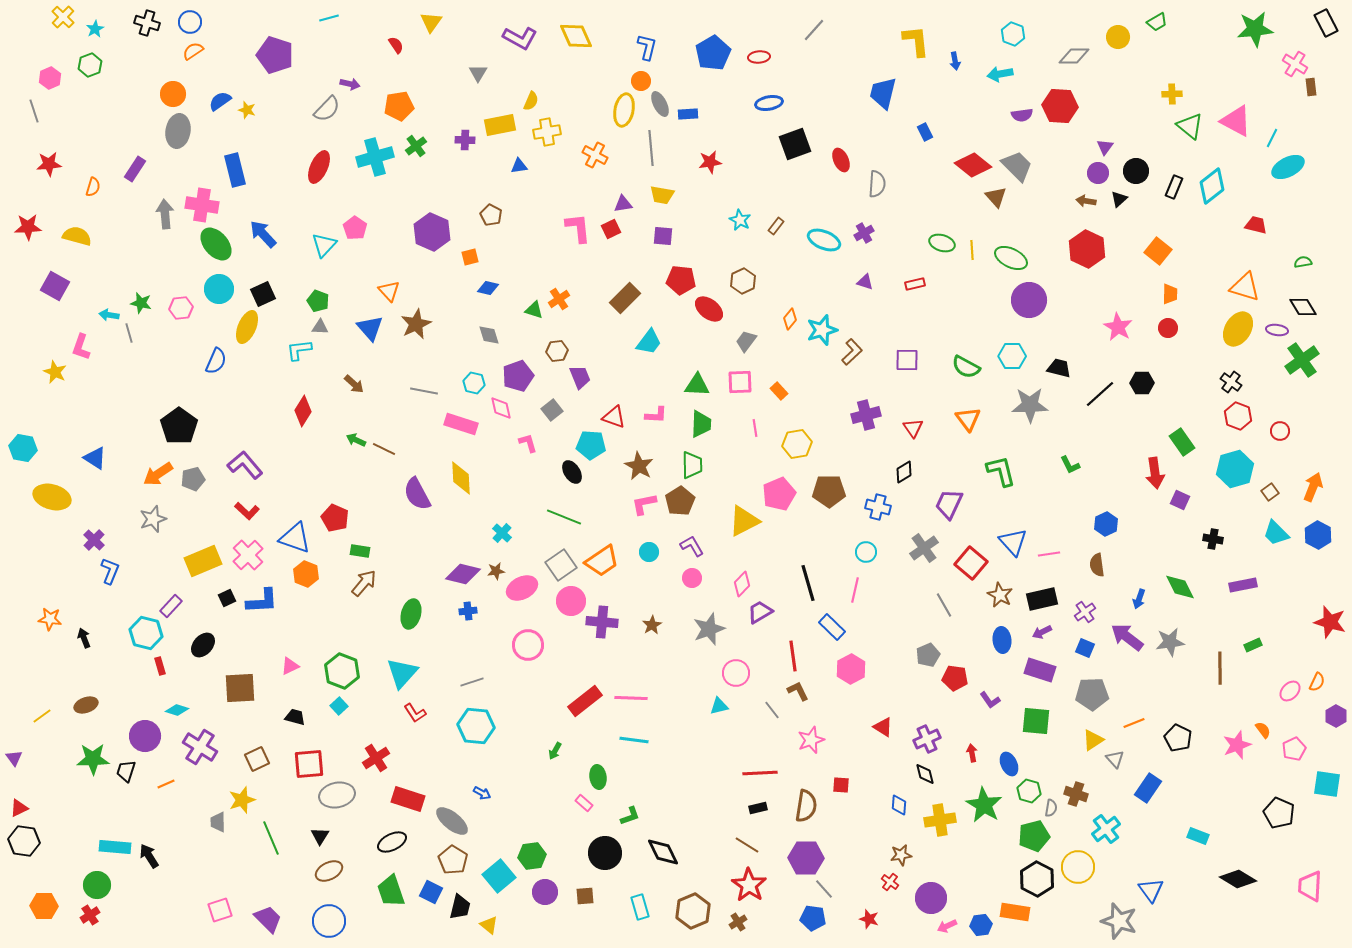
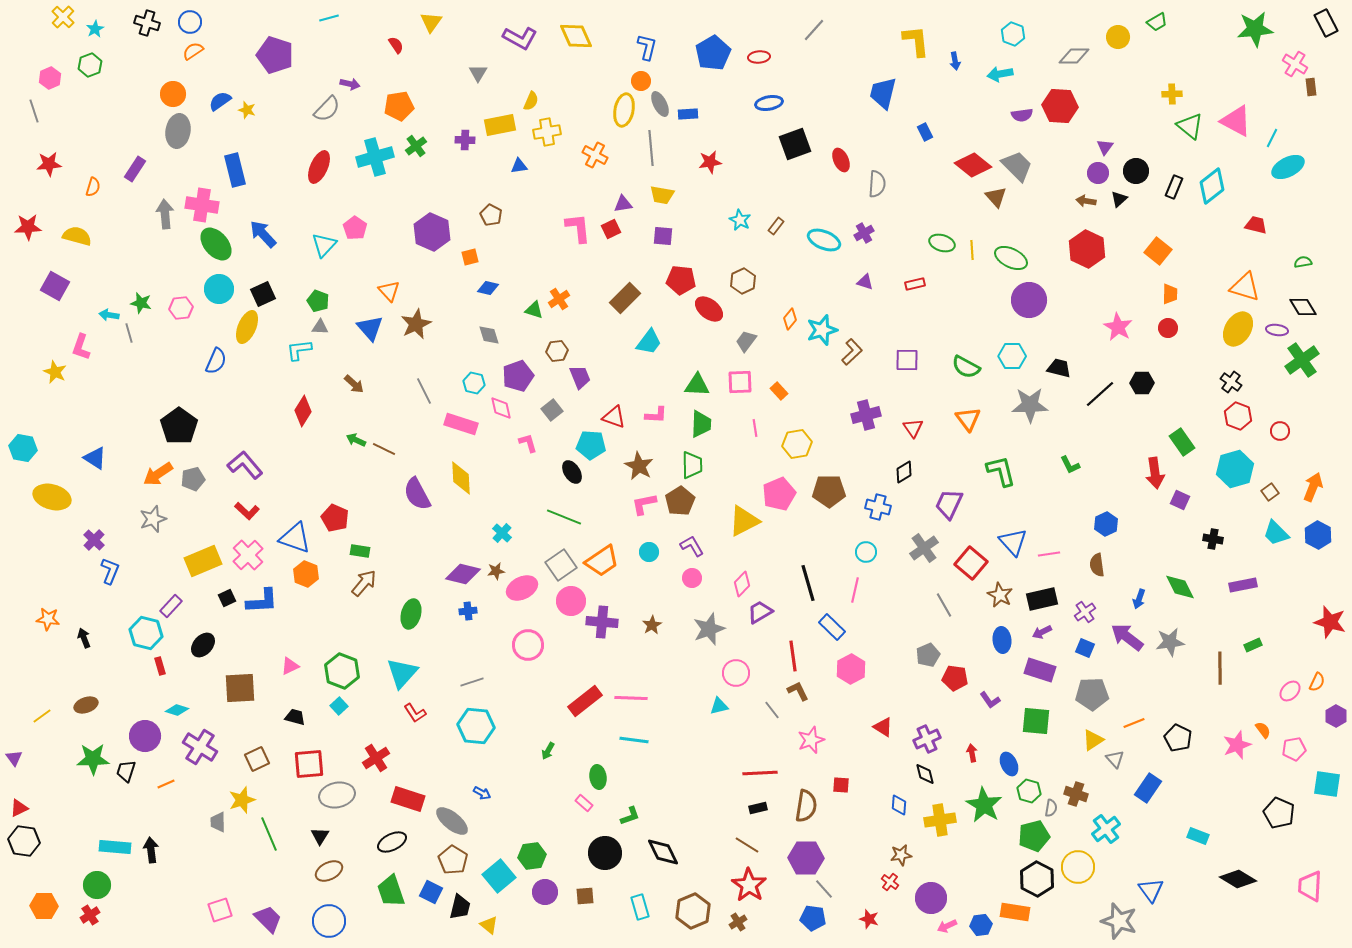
gray line at (424, 391): rotated 52 degrees clockwise
orange star at (50, 619): moved 2 px left
pink pentagon at (1294, 749): rotated 15 degrees clockwise
green arrow at (555, 751): moved 7 px left
green line at (271, 838): moved 2 px left, 4 px up
black arrow at (149, 856): moved 2 px right, 6 px up; rotated 25 degrees clockwise
